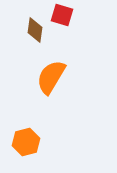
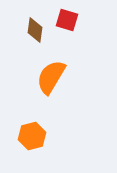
red square: moved 5 px right, 5 px down
orange hexagon: moved 6 px right, 6 px up
